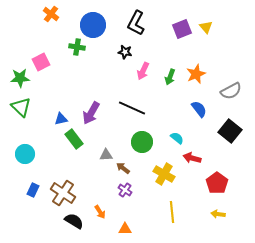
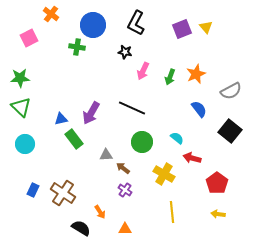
pink square: moved 12 px left, 24 px up
cyan circle: moved 10 px up
black semicircle: moved 7 px right, 7 px down
